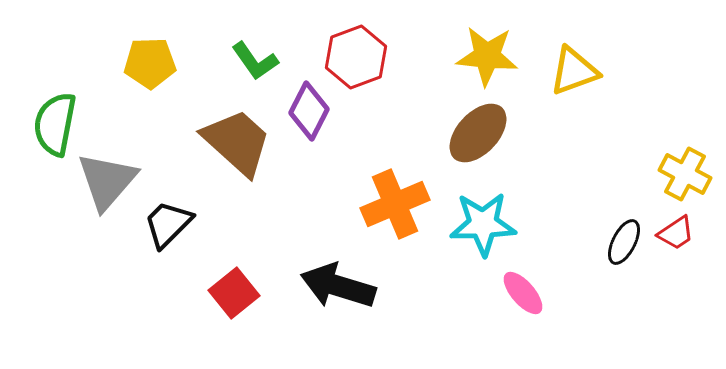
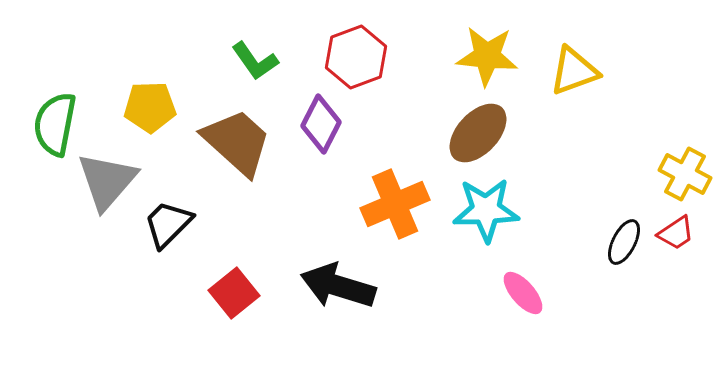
yellow pentagon: moved 44 px down
purple diamond: moved 12 px right, 13 px down
cyan star: moved 3 px right, 14 px up
